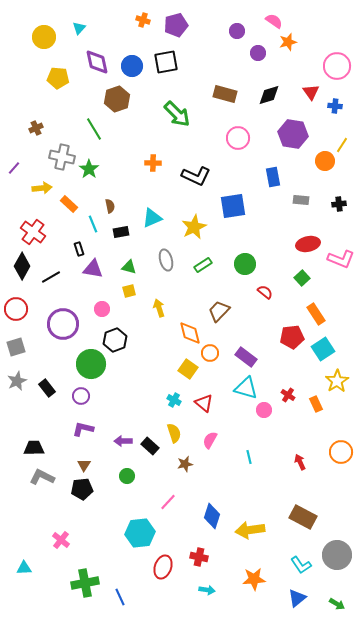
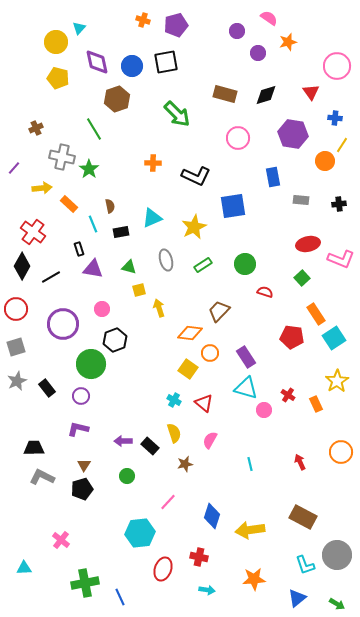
pink semicircle at (274, 21): moved 5 px left, 3 px up
yellow circle at (44, 37): moved 12 px right, 5 px down
yellow pentagon at (58, 78): rotated 10 degrees clockwise
black diamond at (269, 95): moved 3 px left
blue cross at (335, 106): moved 12 px down
yellow square at (129, 291): moved 10 px right, 1 px up
red semicircle at (265, 292): rotated 21 degrees counterclockwise
orange diamond at (190, 333): rotated 70 degrees counterclockwise
red pentagon at (292, 337): rotated 15 degrees clockwise
cyan square at (323, 349): moved 11 px right, 11 px up
purple rectangle at (246, 357): rotated 20 degrees clockwise
purple L-shape at (83, 429): moved 5 px left
cyan line at (249, 457): moved 1 px right, 7 px down
black pentagon at (82, 489): rotated 10 degrees counterclockwise
cyan L-shape at (301, 565): moved 4 px right; rotated 15 degrees clockwise
red ellipse at (163, 567): moved 2 px down
